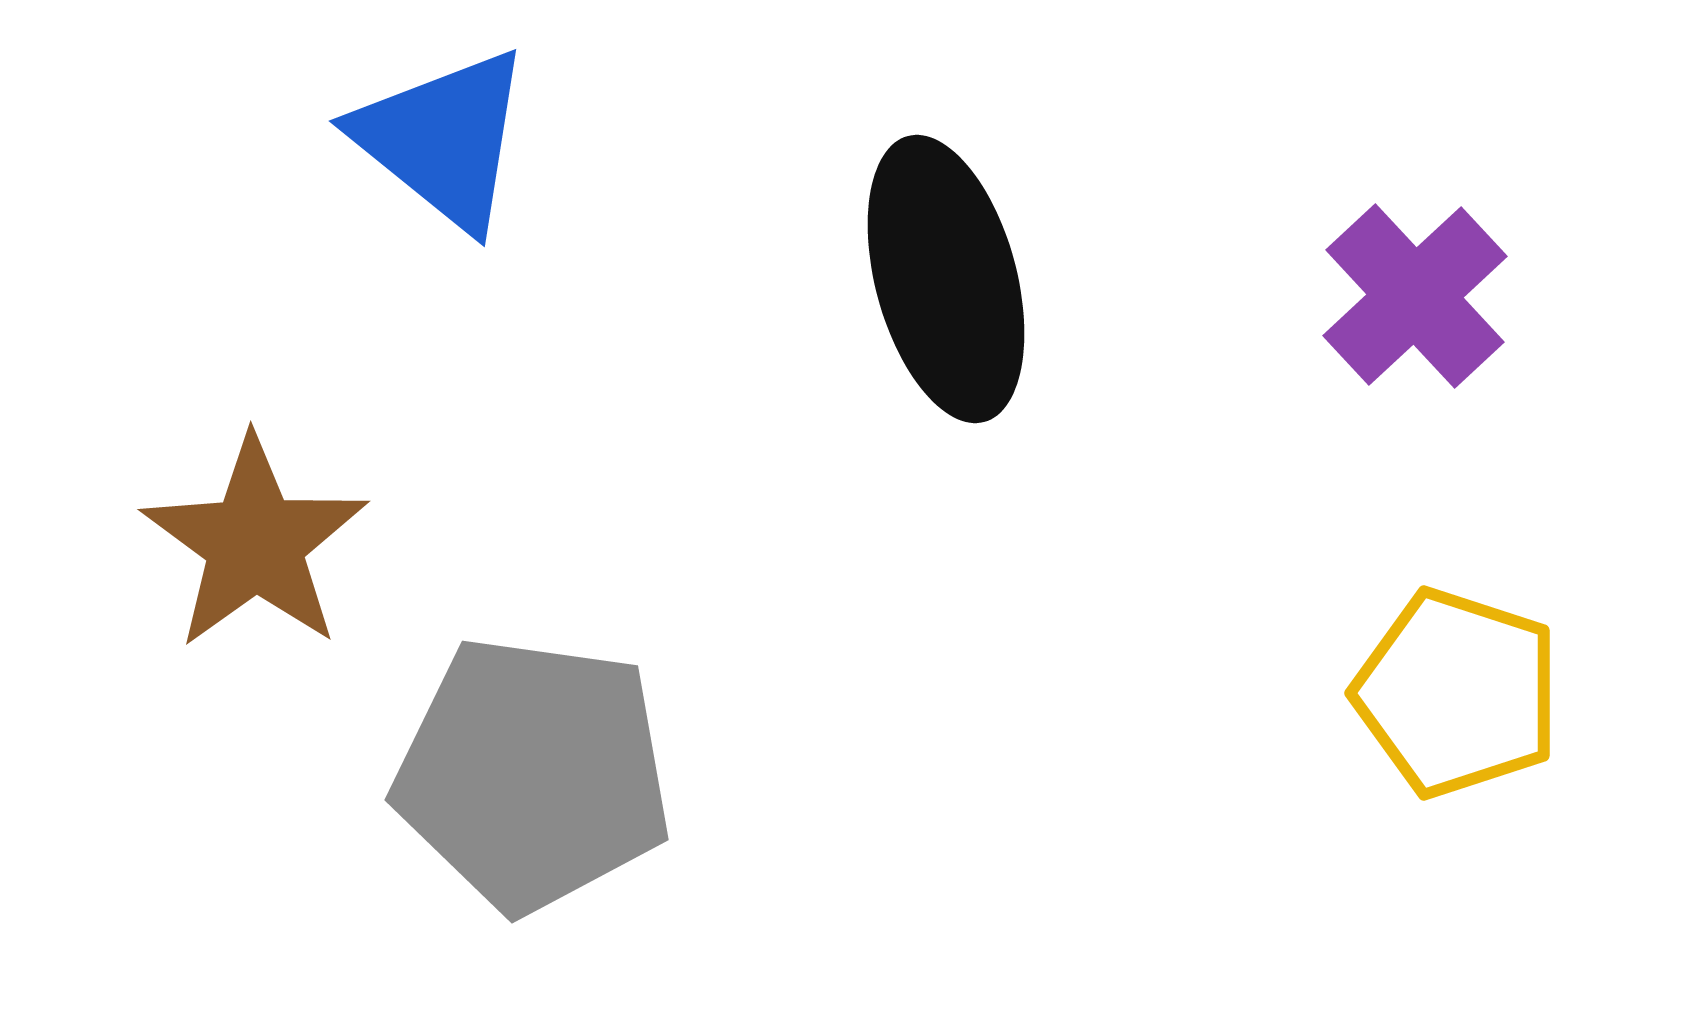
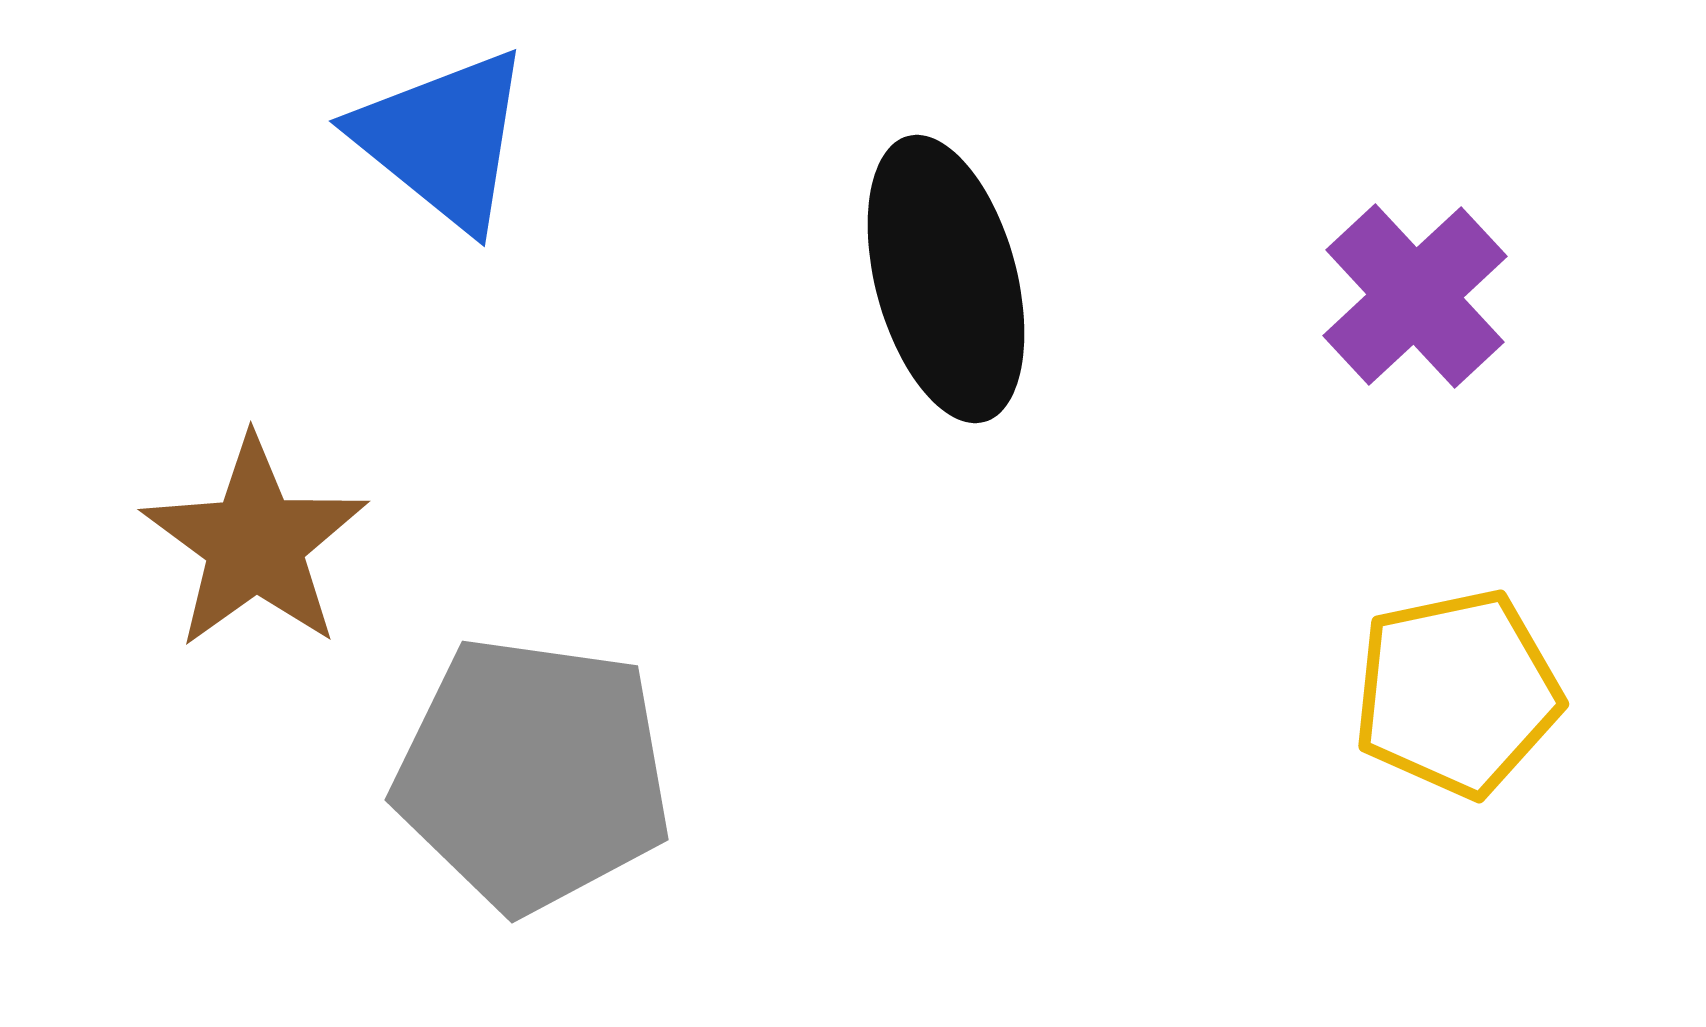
yellow pentagon: rotated 30 degrees counterclockwise
